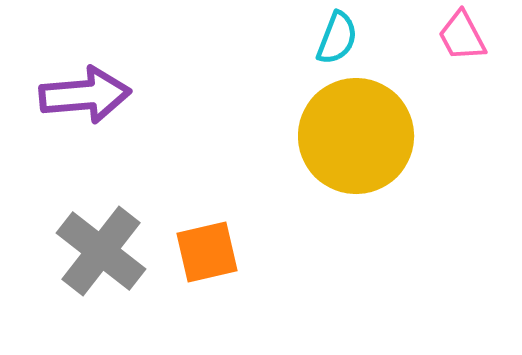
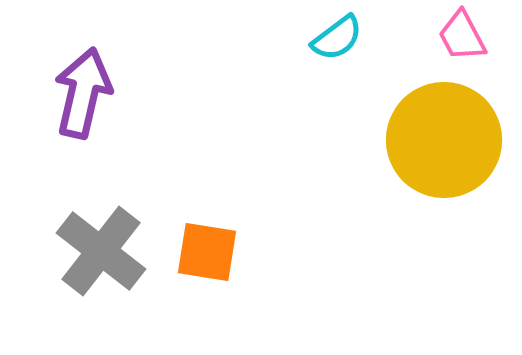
cyan semicircle: rotated 32 degrees clockwise
purple arrow: moved 2 px left, 2 px up; rotated 72 degrees counterclockwise
yellow circle: moved 88 px right, 4 px down
orange square: rotated 22 degrees clockwise
